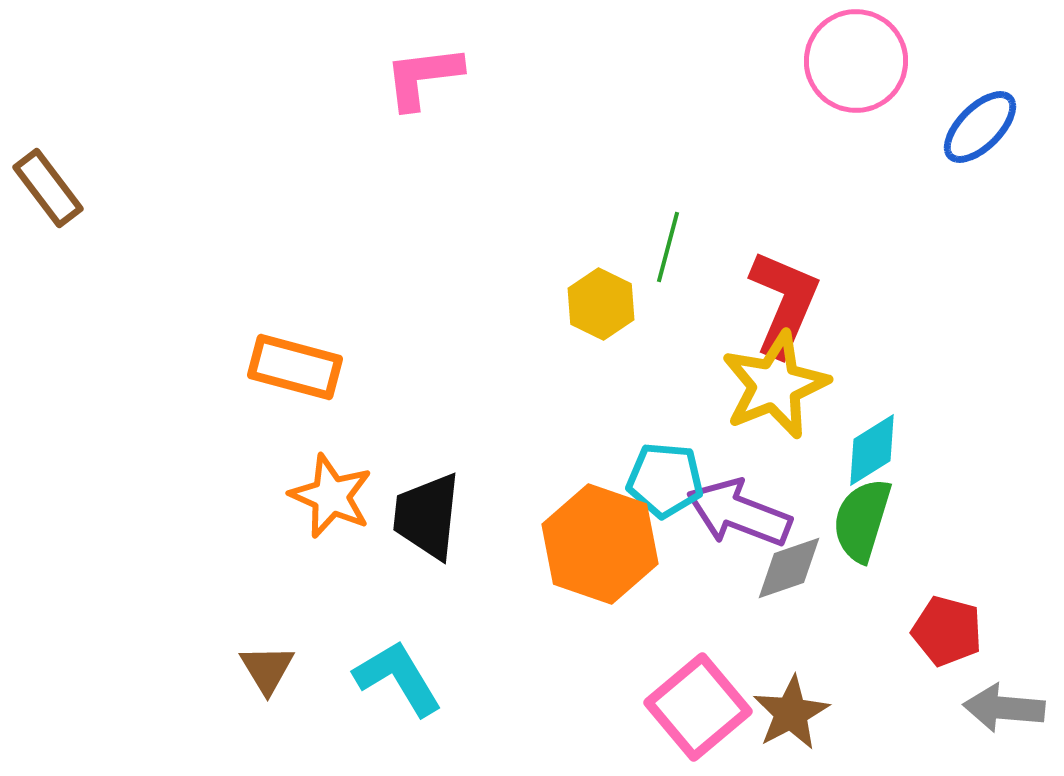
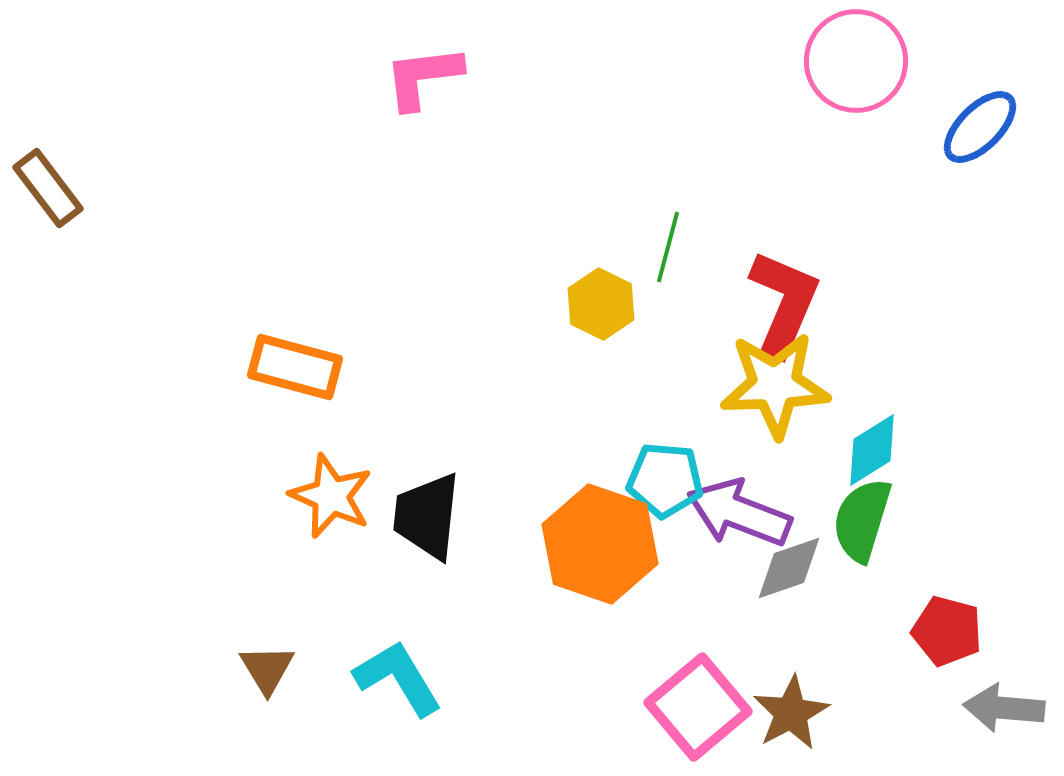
yellow star: rotated 20 degrees clockwise
